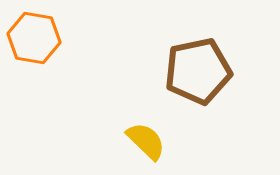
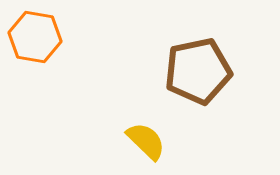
orange hexagon: moved 1 px right, 1 px up
